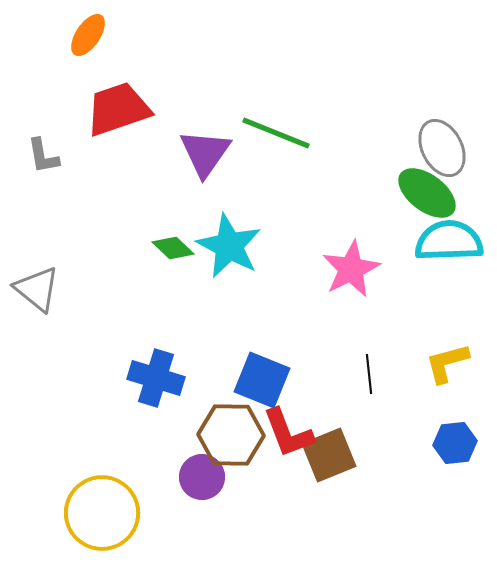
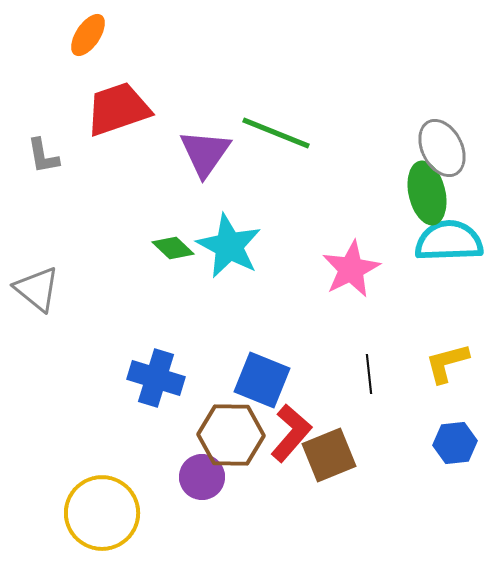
green ellipse: rotated 40 degrees clockwise
red L-shape: moved 3 px right; rotated 118 degrees counterclockwise
